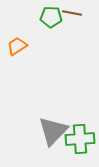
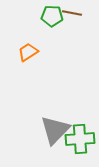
green pentagon: moved 1 px right, 1 px up
orange trapezoid: moved 11 px right, 6 px down
gray triangle: moved 2 px right, 1 px up
